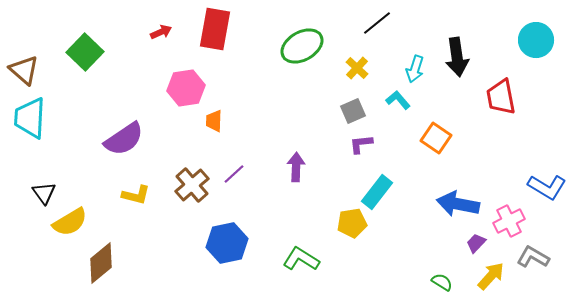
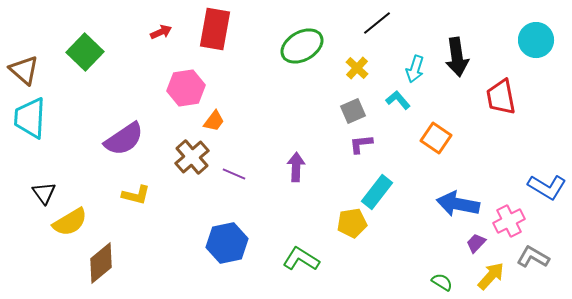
orange trapezoid: rotated 145 degrees counterclockwise
purple line: rotated 65 degrees clockwise
brown cross: moved 28 px up
